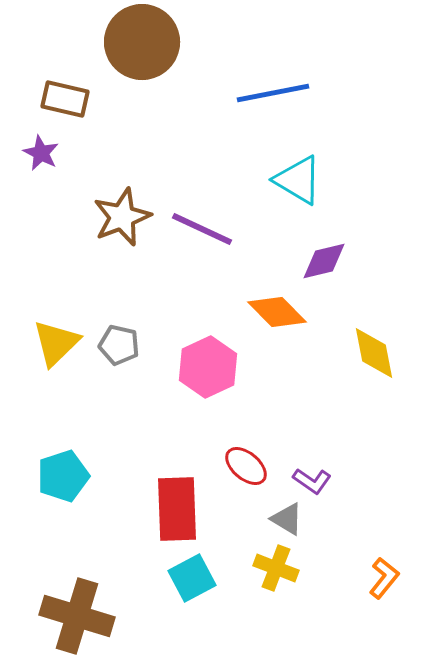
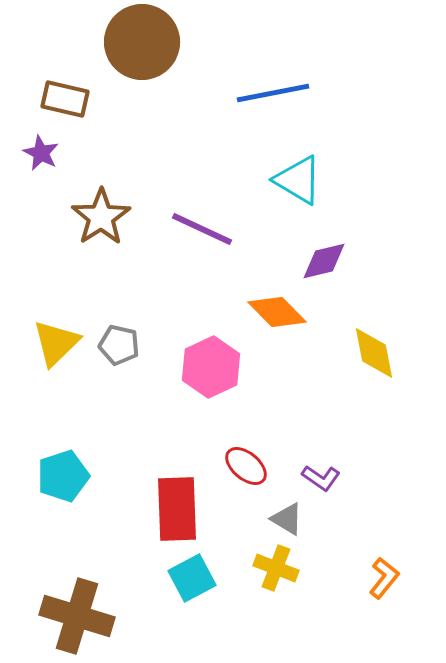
brown star: moved 21 px left; rotated 12 degrees counterclockwise
pink hexagon: moved 3 px right
purple L-shape: moved 9 px right, 3 px up
